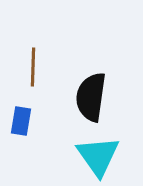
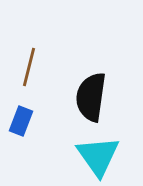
brown line: moved 4 px left; rotated 12 degrees clockwise
blue rectangle: rotated 12 degrees clockwise
